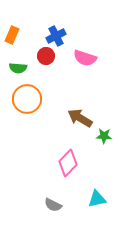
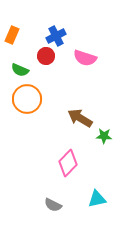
green semicircle: moved 2 px right, 2 px down; rotated 18 degrees clockwise
